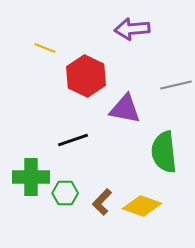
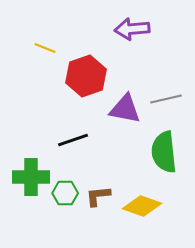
red hexagon: rotated 15 degrees clockwise
gray line: moved 10 px left, 14 px down
brown L-shape: moved 4 px left, 6 px up; rotated 40 degrees clockwise
